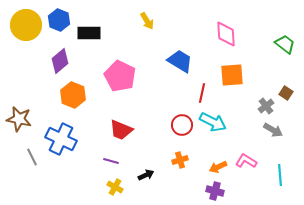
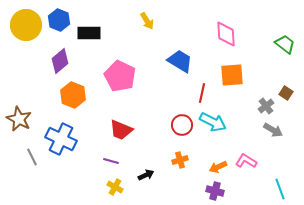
brown star: rotated 15 degrees clockwise
cyan line: moved 14 px down; rotated 15 degrees counterclockwise
